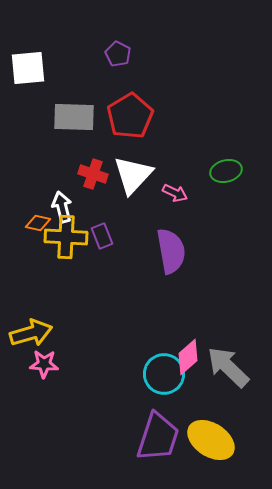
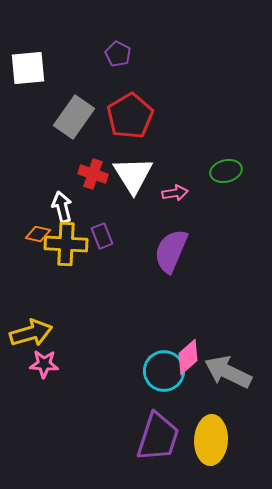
gray rectangle: rotated 57 degrees counterclockwise
white triangle: rotated 15 degrees counterclockwise
pink arrow: rotated 35 degrees counterclockwise
orange diamond: moved 11 px down
yellow cross: moved 7 px down
purple semicircle: rotated 147 degrees counterclockwise
gray arrow: moved 5 px down; rotated 18 degrees counterclockwise
cyan circle: moved 3 px up
yellow ellipse: rotated 60 degrees clockwise
